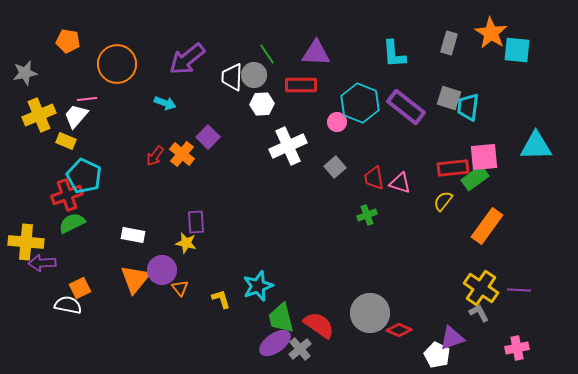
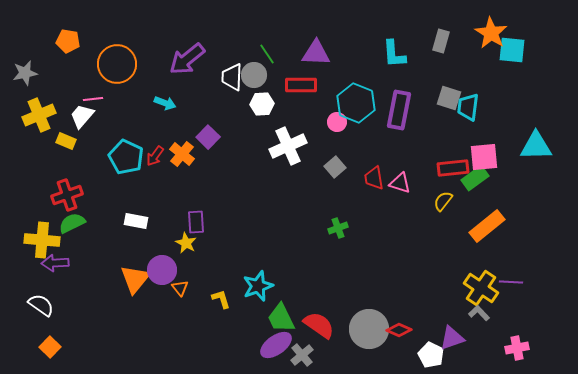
gray rectangle at (449, 43): moved 8 px left, 2 px up
cyan square at (517, 50): moved 5 px left
pink line at (87, 99): moved 6 px right
cyan hexagon at (360, 103): moved 4 px left
purple rectangle at (406, 107): moved 7 px left, 3 px down; rotated 63 degrees clockwise
white trapezoid at (76, 116): moved 6 px right
cyan pentagon at (84, 176): moved 42 px right, 19 px up
green cross at (367, 215): moved 29 px left, 13 px down
orange rectangle at (487, 226): rotated 15 degrees clockwise
white rectangle at (133, 235): moved 3 px right, 14 px up
yellow cross at (26, 242): moved 16 px right, 2 px up
yellow star at (186, 243): rotated 15 degrees clockwise
purple arrow at (42, 263): moved 13 px right
orange square at (80, 288): moved 30 px left, 59 px down; rotated 20 degrees counterclockwise
purple line at (519, 290): moved 8 px left, 8 px up
white semicircle at (68, 305): moved 27 px left; rotated 24 degrees clockwise
gray circle at (370, 313): moved 1 px left, 16 px down
gray L-shape at (479, 313): rotated 15 degrees counterclockwise
green trapezoid at (281, 318): rotated 12 degrees counterclockwise
purple ellipse at (275, 343): moved 1 px right, 2 px down
gray cross at (300, 349): moved 2 px right, 6 px down
white pentagon at (437, 355): moved 6 px left
